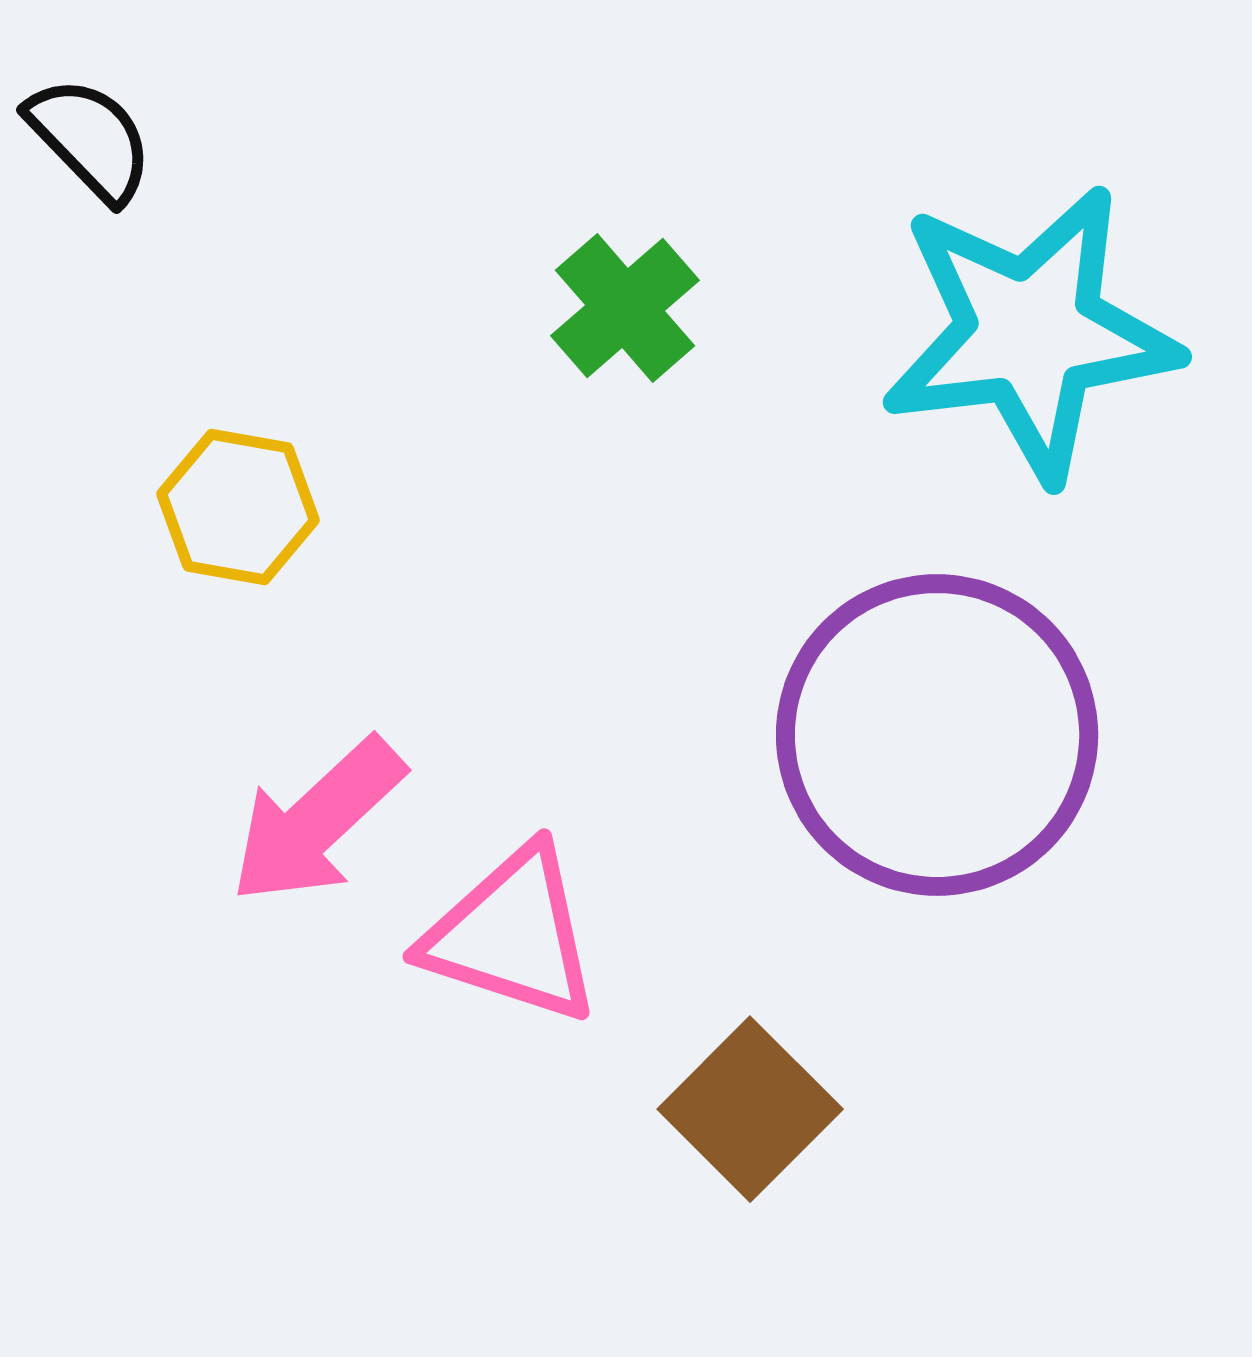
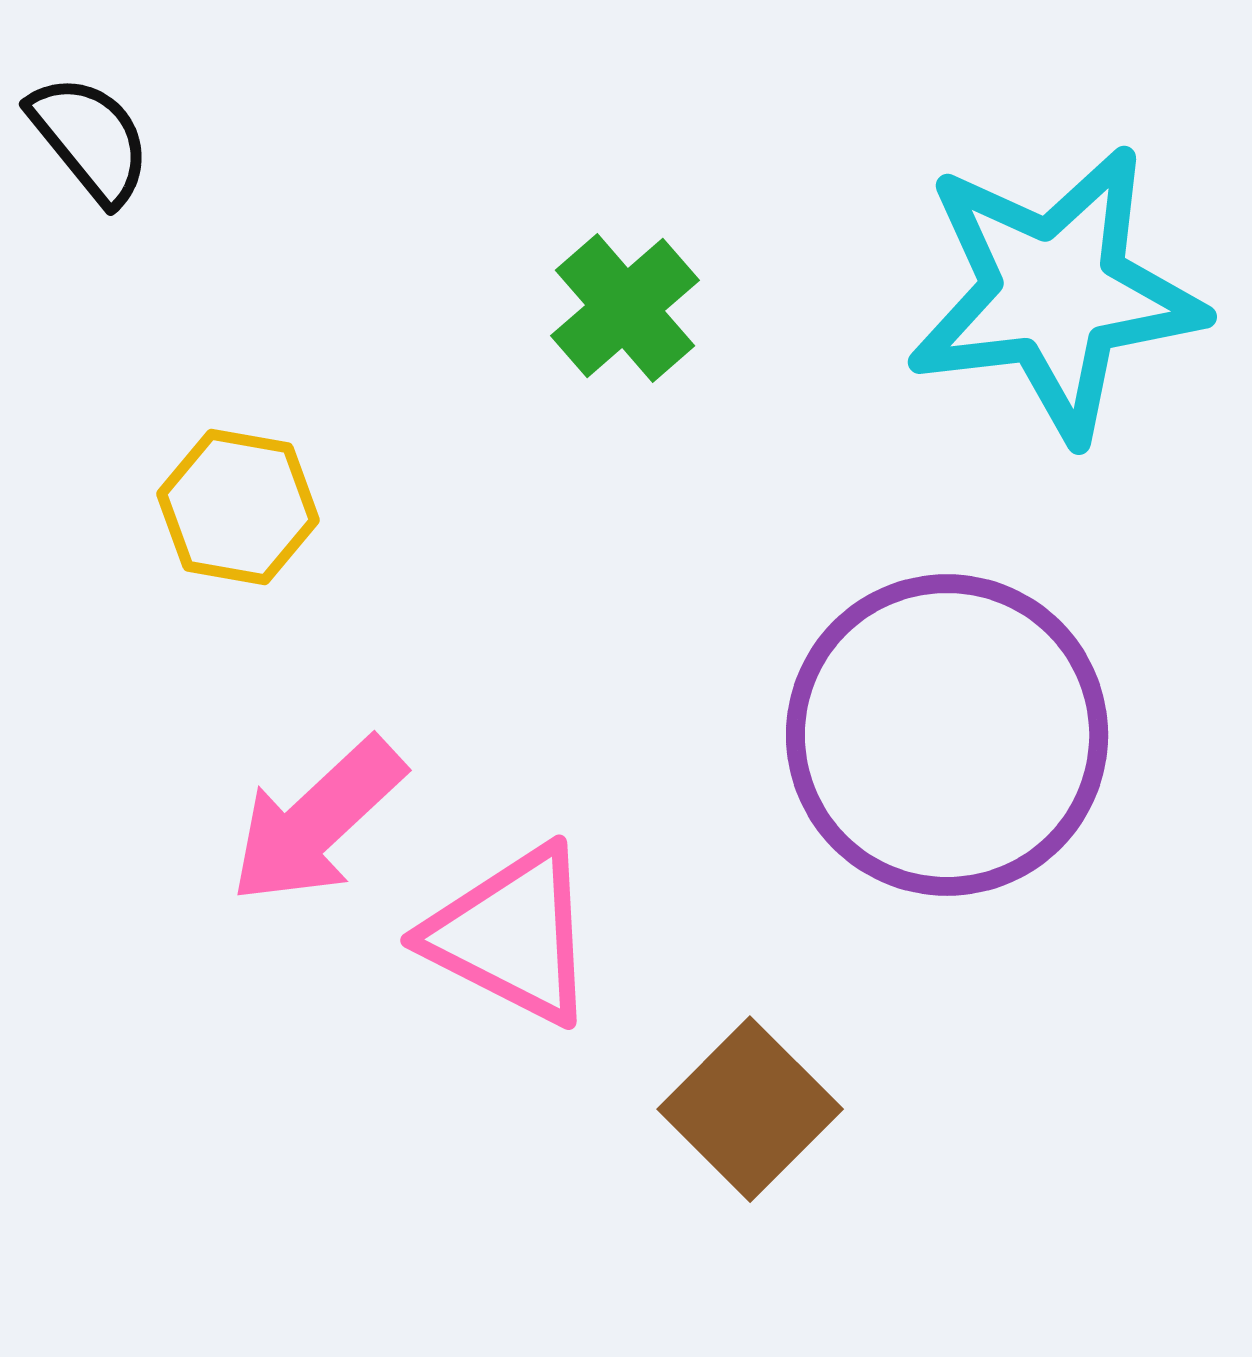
black semicircle: rotated 5 degrees clockwise
cyan star: moved 25 px right, 40 px up
purple circle: moved 10 px right
pink triangle: rotated 9 degrees clockwise
